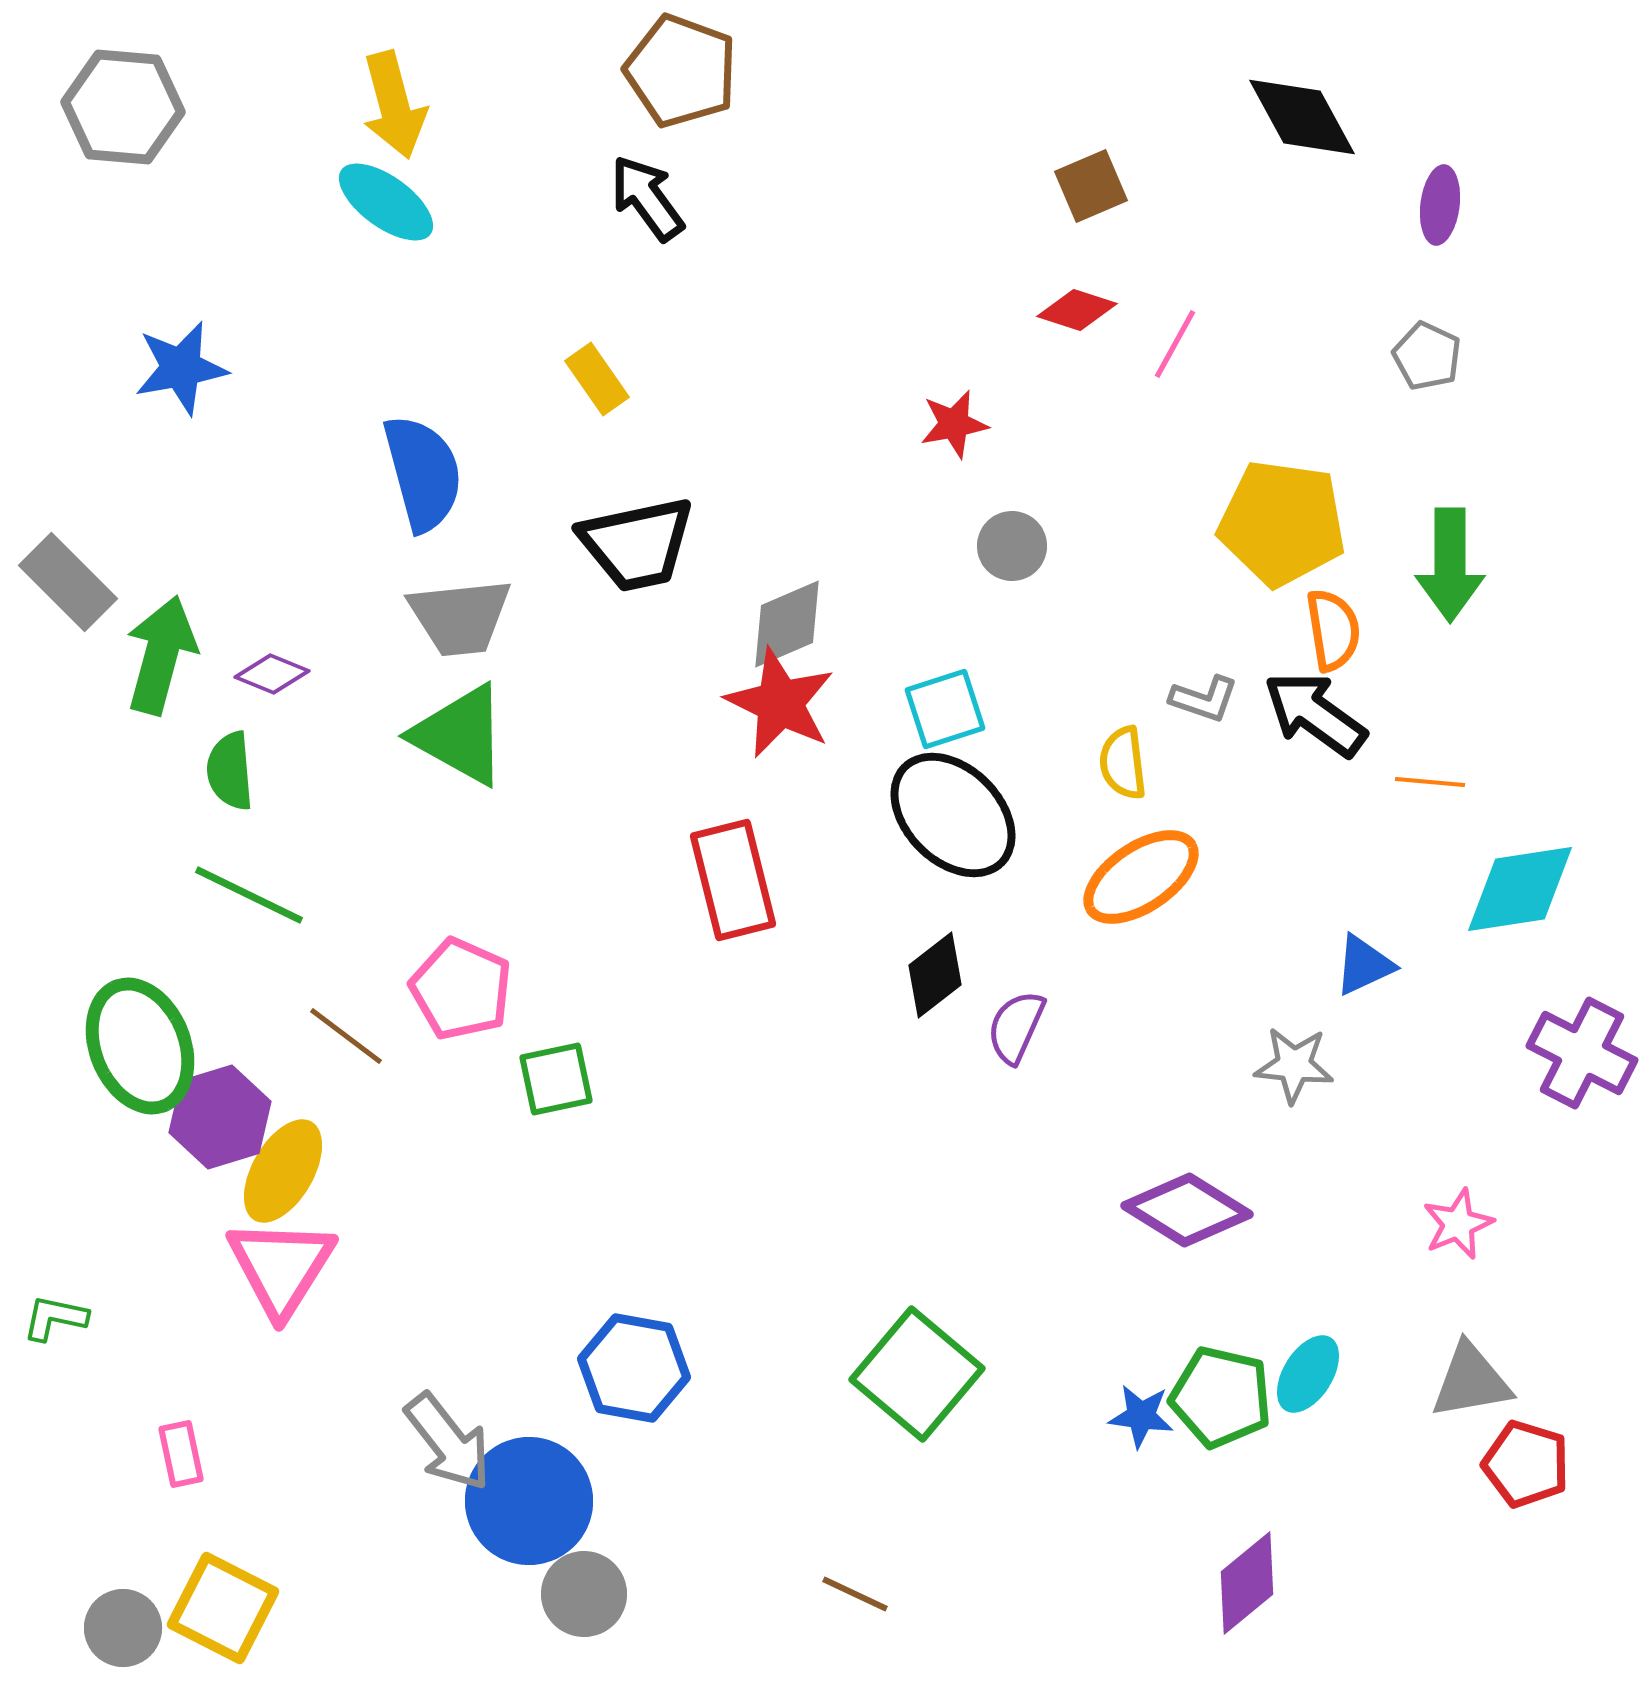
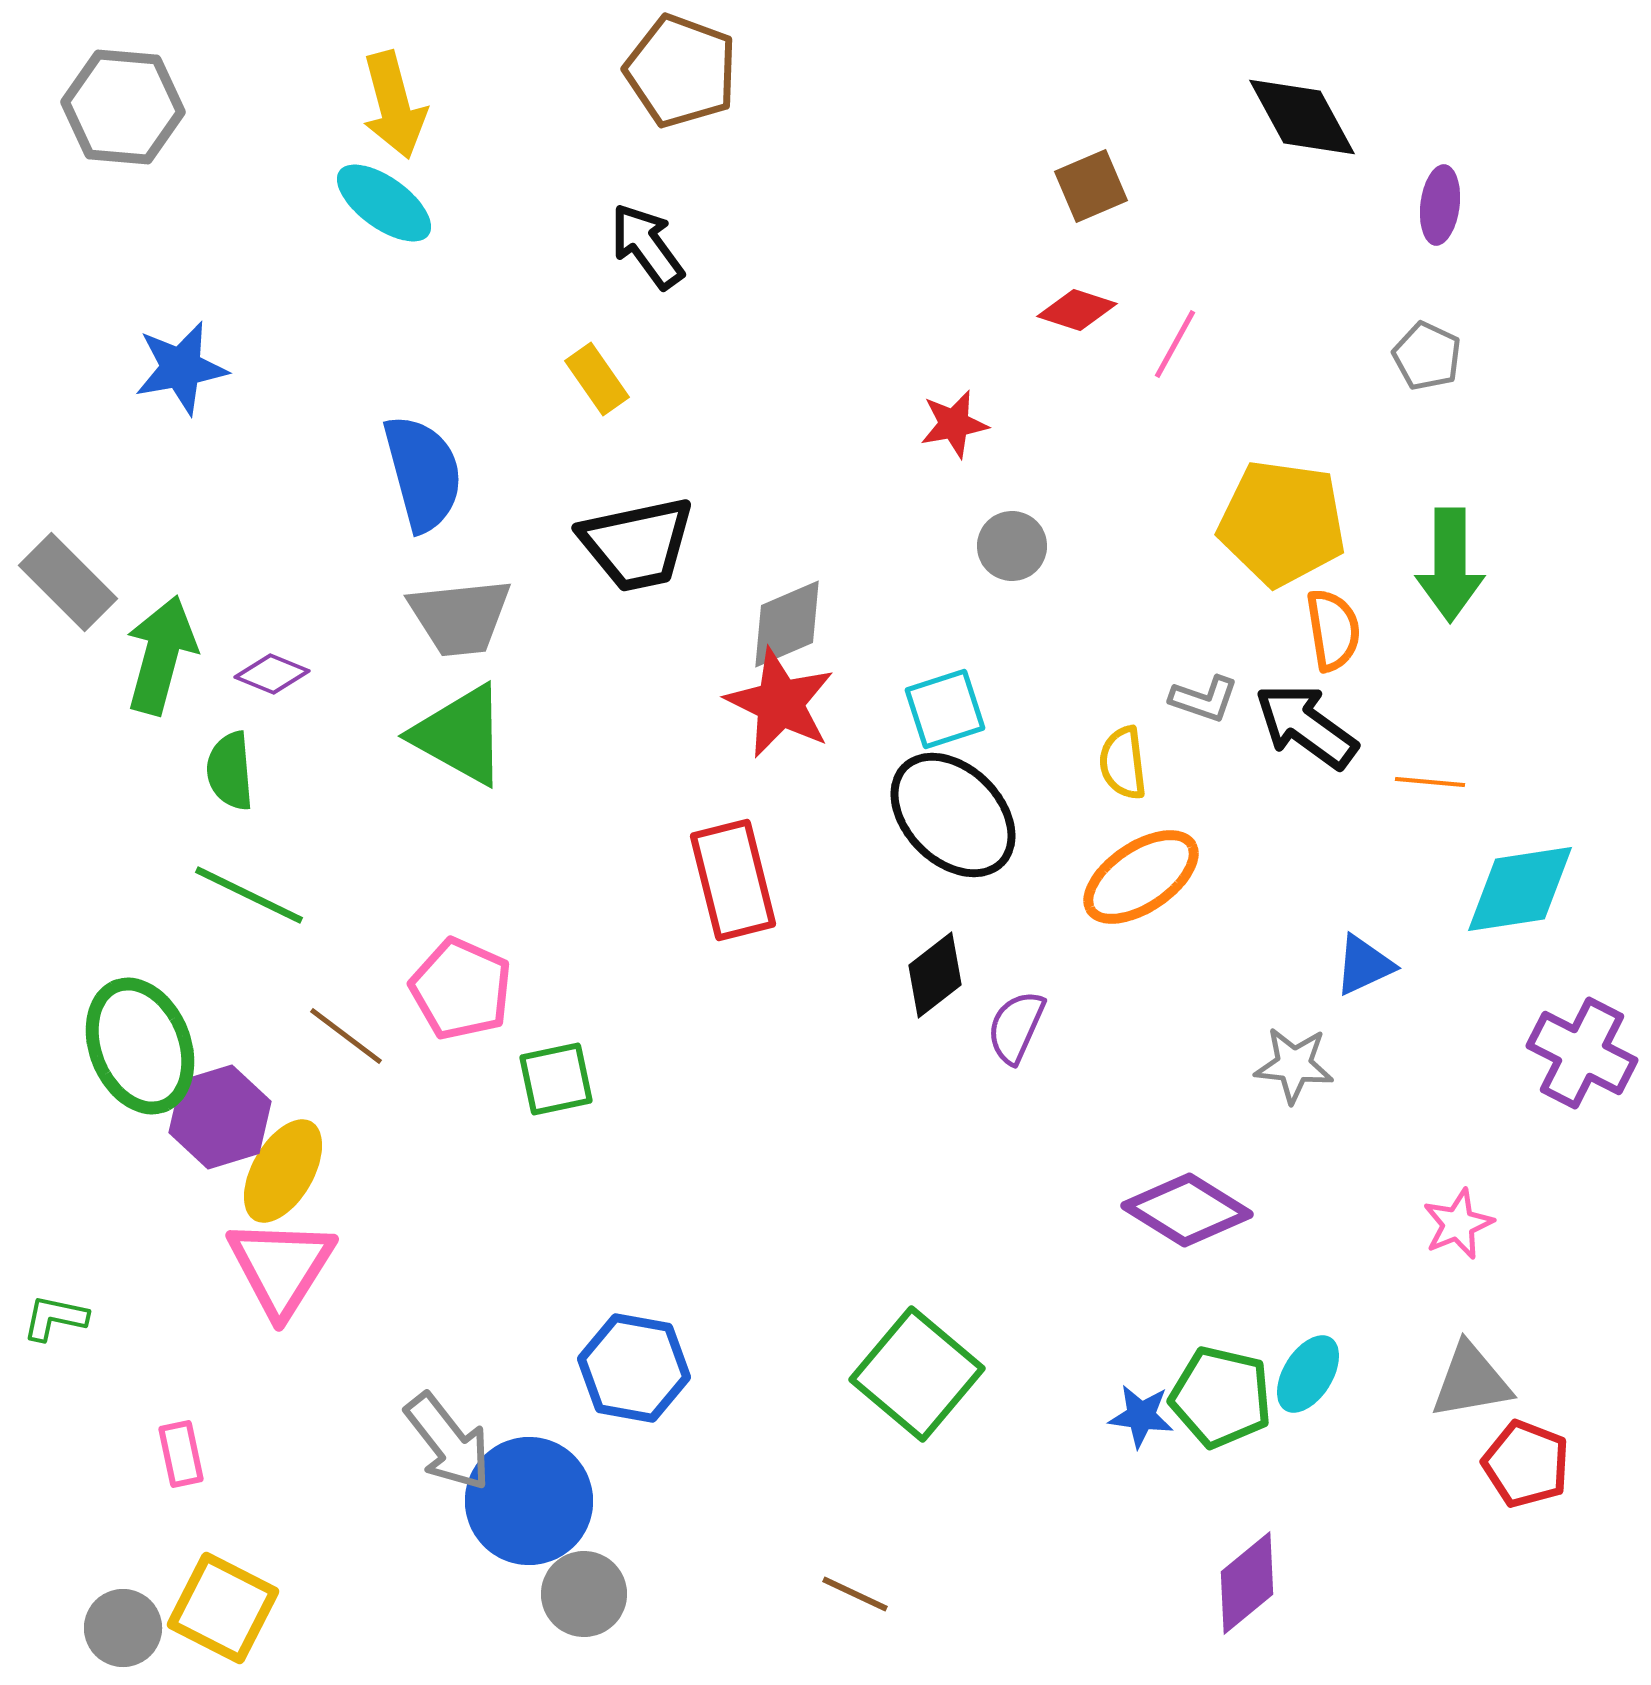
black arrow at (647, 198): moved 48 px down
cyan ellipse at (386, 202): moved 2 px left, 1 px down
black arrow at (1315, 714): moved 9 px left, 12 px down
red pentagon at (1526, 1464): rotated 4 degrees clockwise
